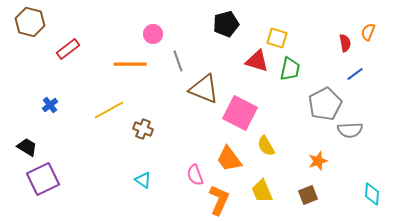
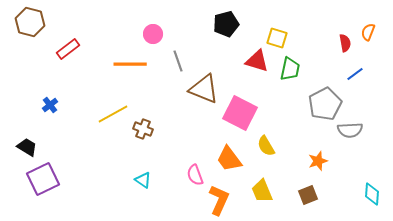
yellow line: moved 4 px right, 4 px down
